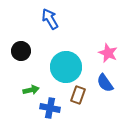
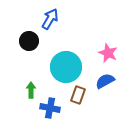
blue arrow: rotated 60 degrees clockwise
black circle: moved 8 px right, 10 px up
blue semicircle: moved 2 px up; rotated 96 degrees clockwise
green arrow: rotated 77 degrees counterclockwise
